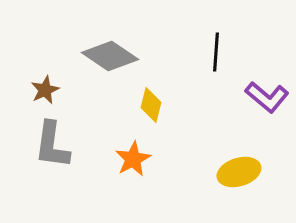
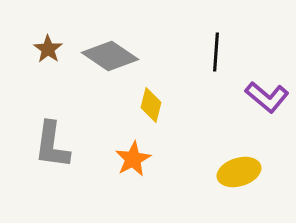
brown star: moved 3 px right, 41 px up; rotated 12 degrees counterclockwise
